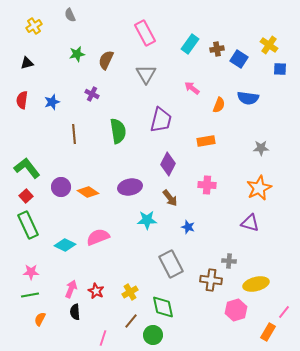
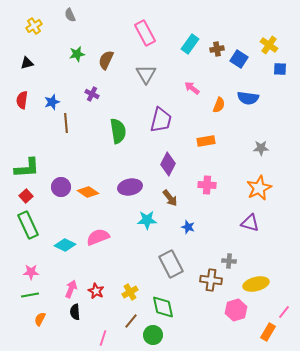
brown line at (74, 134): moved 8 px left, 11 px up
green L-shape at (27, 168): rotated 124 degrees clockwise
